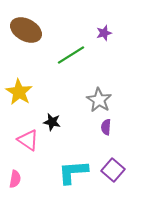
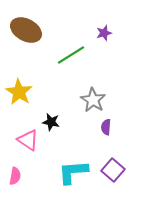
gray star: moved 6 px left
black star: moved 1 px left
pink semicircle: moved 3 px up
